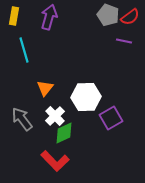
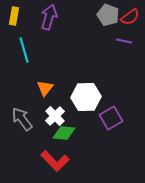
green diamond: rotated 30 degrees clockwise
